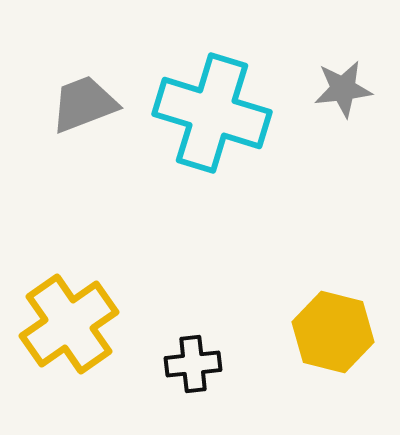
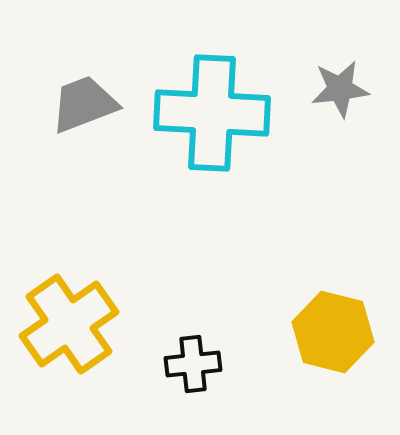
gray star: moved 3 px left
cyan cross: rotated 14 degrees counterclockwise
